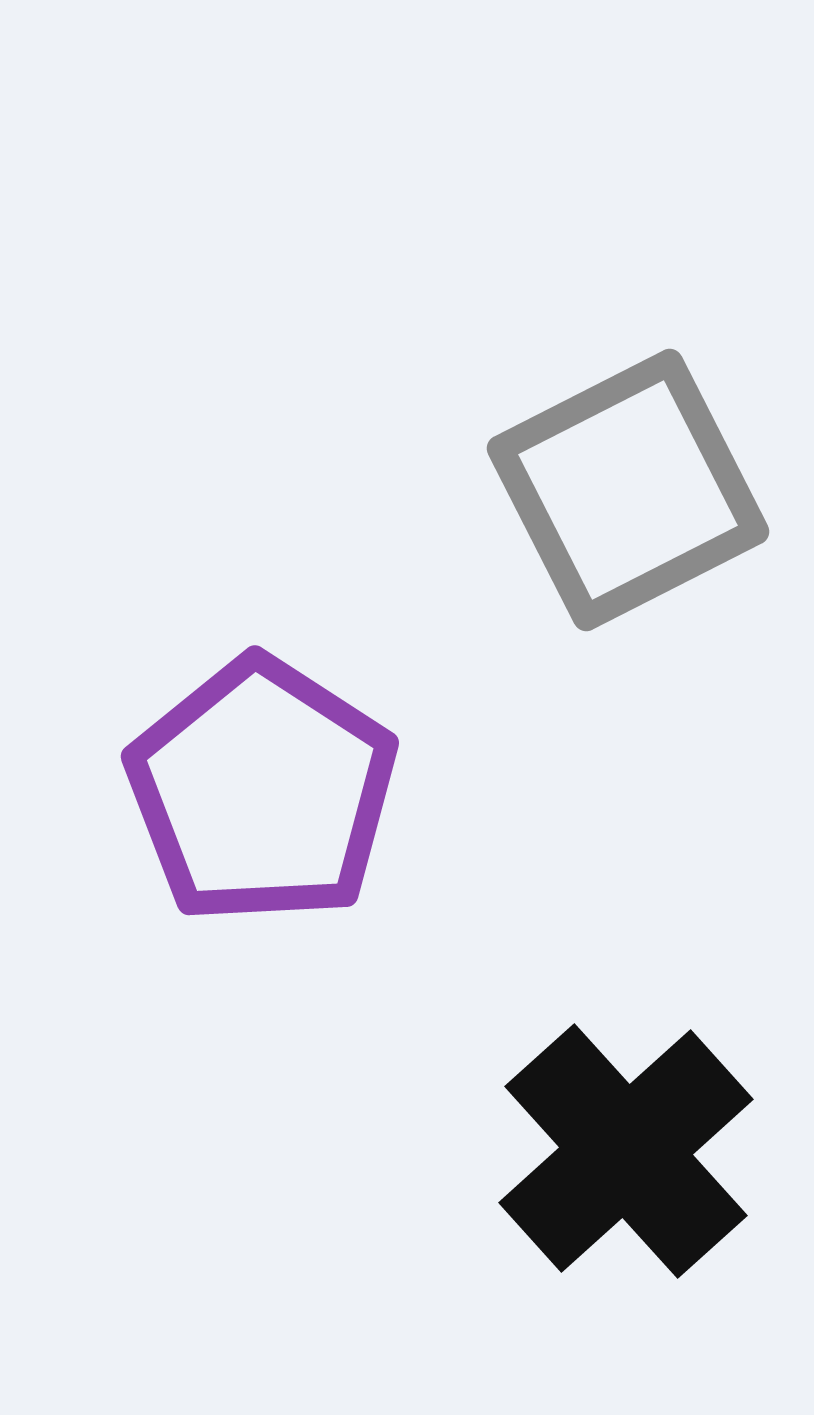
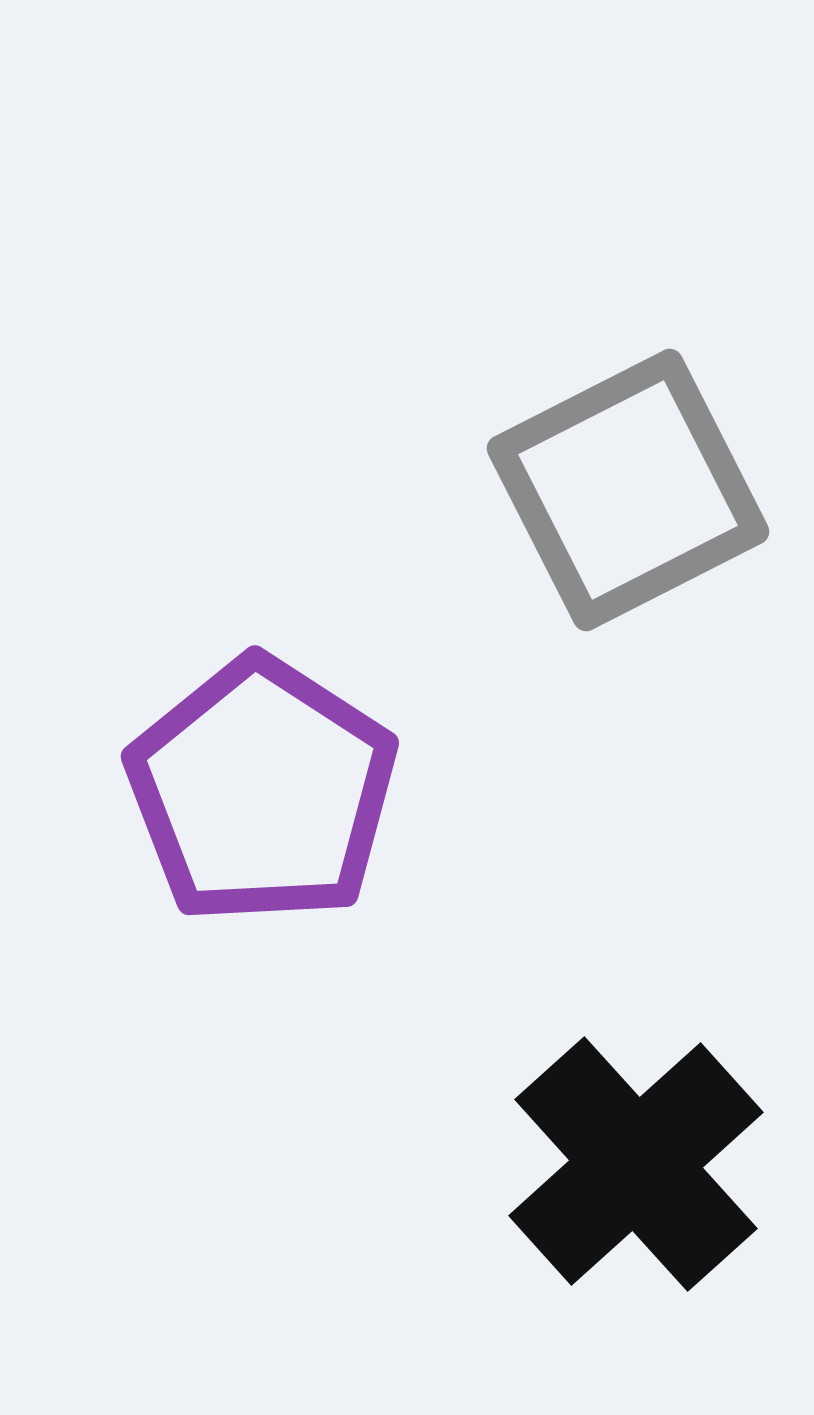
black cross: moved 10 px right, 13 px down
